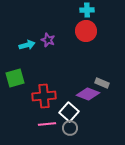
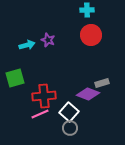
red circle: moved 5 px right, 4 px down
gray rectangle: rotated 40 degrees counterclockwise
pink line: moved 7 px left, 10 px up; rotated 18 degrees counterclockwise
